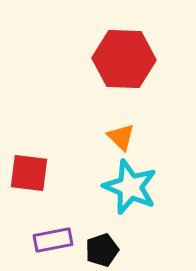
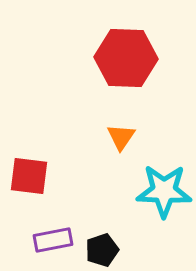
red hexagon: moved 2 px right, 1 px up
orange triangle: rotated 20 degrees clockwise
red square: moved 3 px down
cyan star: moved 34 px right, 4 px down; rotated 20 degrees counterclockwise
